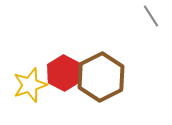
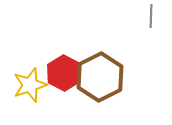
gray line: rotated 35 degrees clockwise
brown hexagon: moved 1 px left
